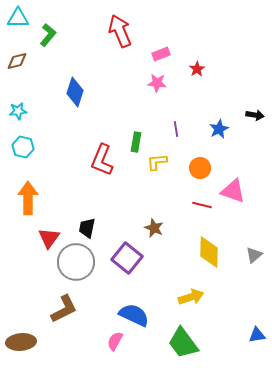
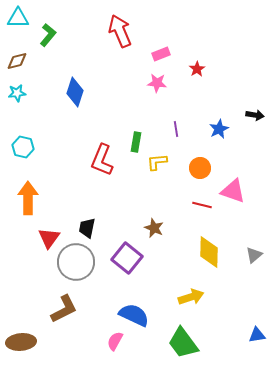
cyan star: moved 1 px left, 18 px up
